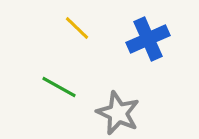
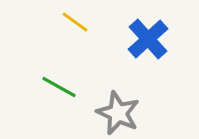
yellow line: moved 2 px left, 6 px up; rotated 8 degrees counterclockwise
blue cross: rotated 18 degrees counterclockwise
